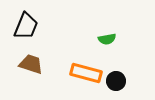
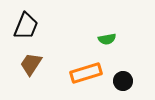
brown trapezoid: rotated 75 degrees counterclockwise
orange rectangle: rotated 32 degrees counterclockwise
black circle: moved 7 px right
